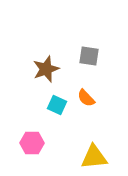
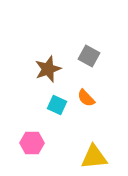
gray square: rotated 20 degrees clockwise
brown star: moved 2 px right
